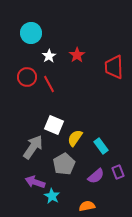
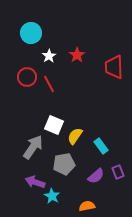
yellow semicircle: moved 2 px up
gray pentagon: rotated 20 degrees clockwise
